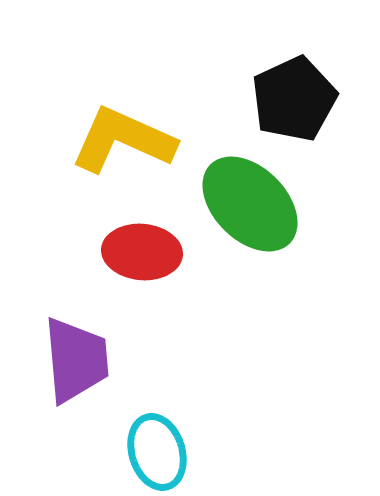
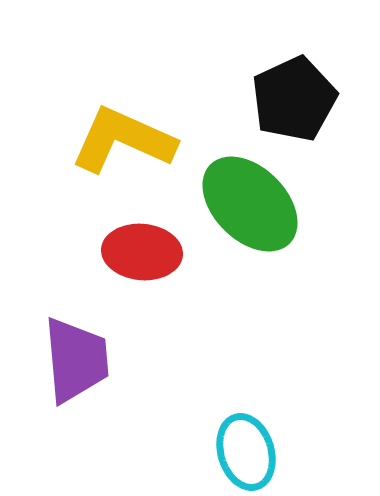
cyan ellipse: moved 89 px right
